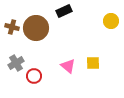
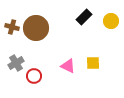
black rectangle: moved 20 px right, 6 px down; rotated 21 degrees counterclockwise
pink triangle: rotated 14 degrees counterclockwise
